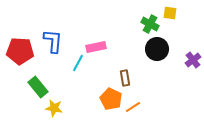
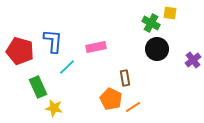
green cross: moved 1 px right, 1 px up
red pentagon: rotated 12 degrees clockwise
cyan line: moved 11 px left, 4 px down; rotated 18 degrees clockwise
green rectangle: rotated 15 degrees clockwise
